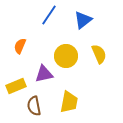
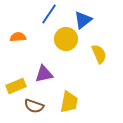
blue line: moved 1 px up
orange semicircle: moved 2 px left, 9 px up; rotated 63 degrees clockwise
yellow circle: moved 17 px up
brown semicircle: rotated 60 degrees counterclockwise
